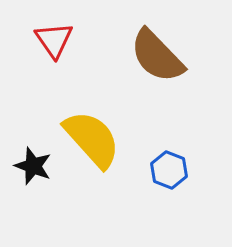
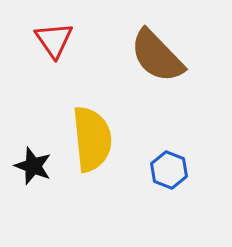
yellow semicircle: rotated 36 degrees clockwise
